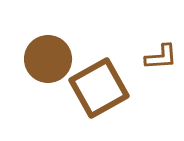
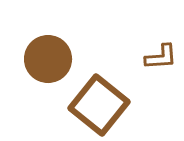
brown square: moved 17 px down; rotated 22 degrees counterclockwise
